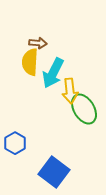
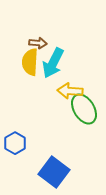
cyan arrow: moved 10 px up
yellow arrow: rotated 100 degrees clockwise
